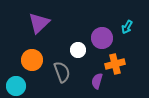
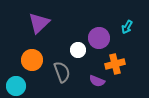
purple circle: moved 3 px left
purple semicircle: rotated 84 degrees counterclockwise
